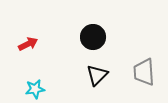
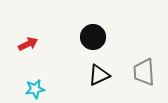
black triangle: moved 2 px right; rotated 20 degrees clockwise
